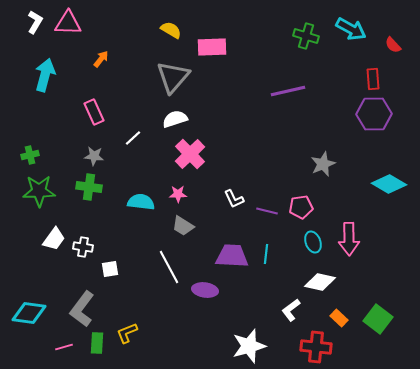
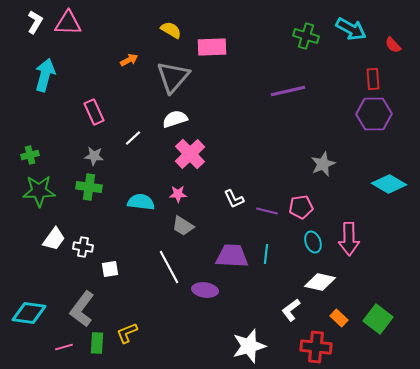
orange arrow at (101, 59): moved 28 px right, 1 px down; rotated 24 degrees clockwise
